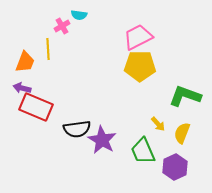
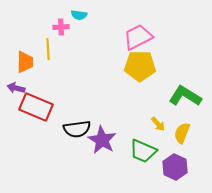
pink cross: moved 1 px left, 1 px down; rotated 28 degrees clockwise
orange trapezoid: rotated 20 degrees counterclockwise
purple arrow: moved 6 px left
green L-shape: rotated 12 degrees clockwise
green trapezoid: rotated 44 degrees counterclockwise
purple hexagon: rotated 10 degrees counterclockwise
